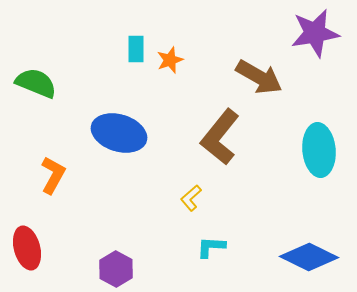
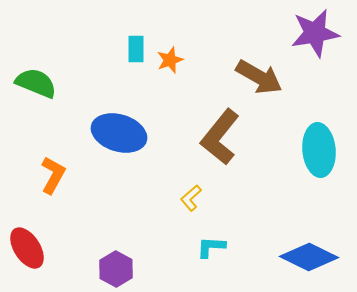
red ellipse: rotated 18 degrees counterclockwise
